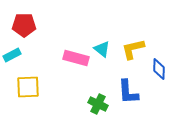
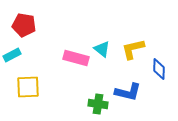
red pentagon: rotated 10 degrees clockwise
blue L-shape: rotated 72 degrees counterclockwise
green cross: rotated 18 degrees counterclockwise
